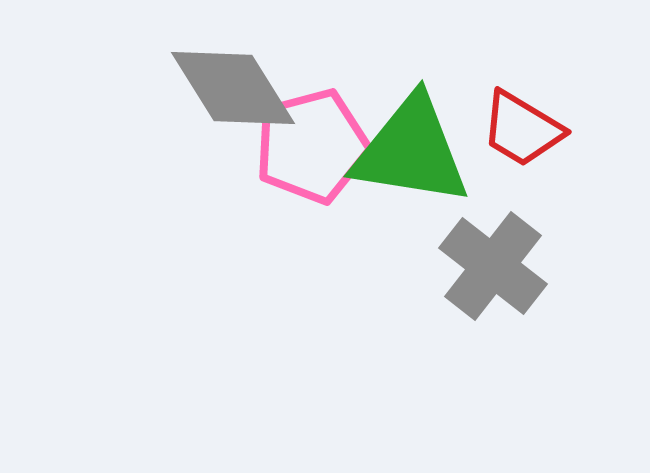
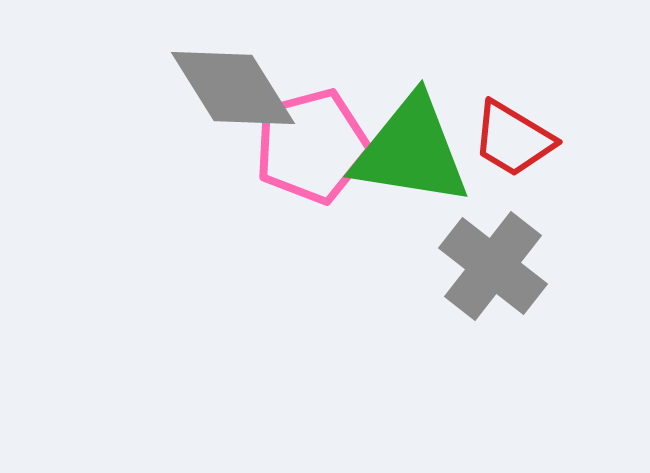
red trapezoid: moved 9 px left, 10 px down
